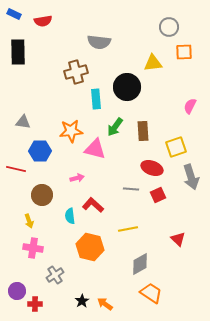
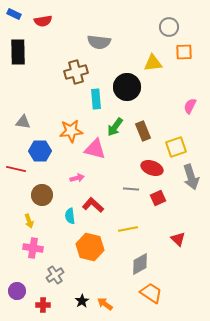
brown rectangle: rotated 18 degrees counterclockwise
red square: moved 3 px down
red cross: moved 8 px right, 1 px down
